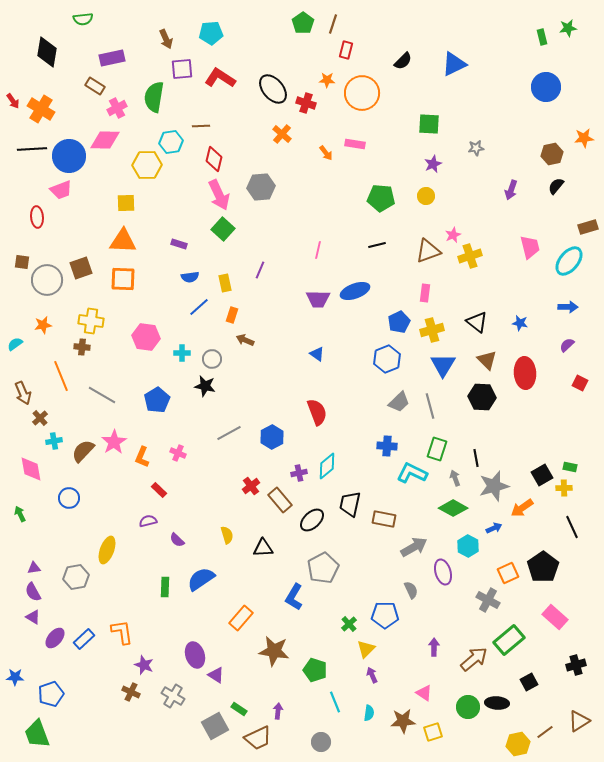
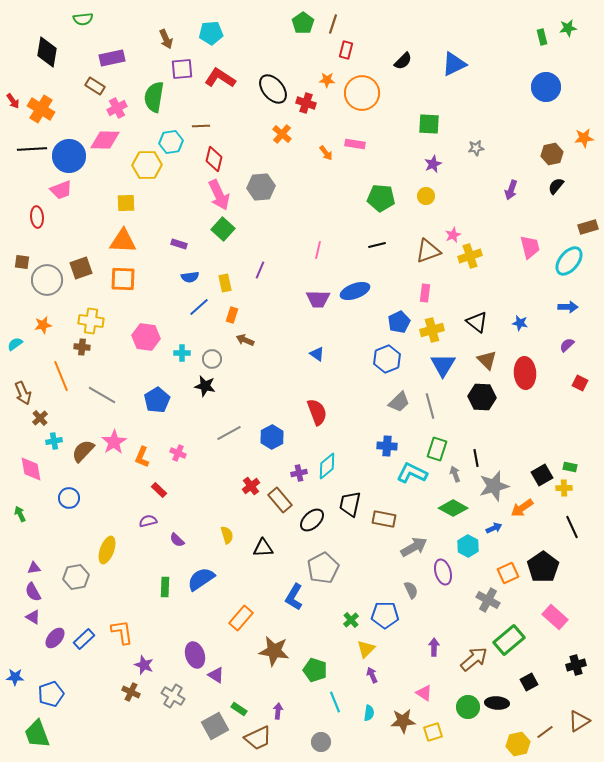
gray arrow at (455, 478): moved 4 px up
green cross at (349, 624): moved 2 px right, 4 px up
